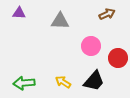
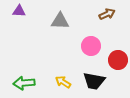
purple triangle: moved 2 px up
red circle: moved 2 px down
black trapezoid: rotated 60 degrees clockwise
